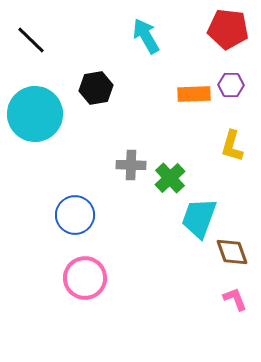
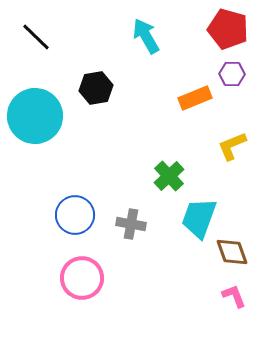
red pentagon: rotated 9 degrees clockwise
black line: moved 5 px right, 3 px up
purple hexagon: moved 1 px right, 11 px up
orange rectangle: moved 1 px right, 4 px down; rotated 20 degrees counterclockwise
cyan circle: moved 2 px down
yellow L-shape: rotated 52 degrees clockwise
gray cross: moved 59 px down; rotated 8 degrees clockwise
green cross: moved 1 px left, 2 px up
pink circle: moved 3 px left
pink L-shape: moved 1 px left, 3 px up
